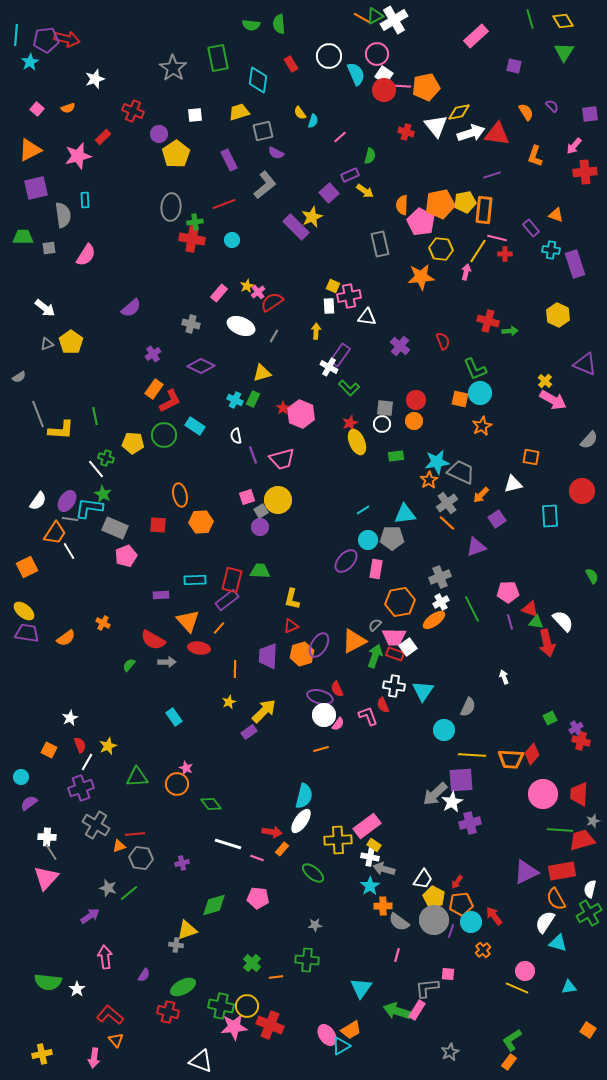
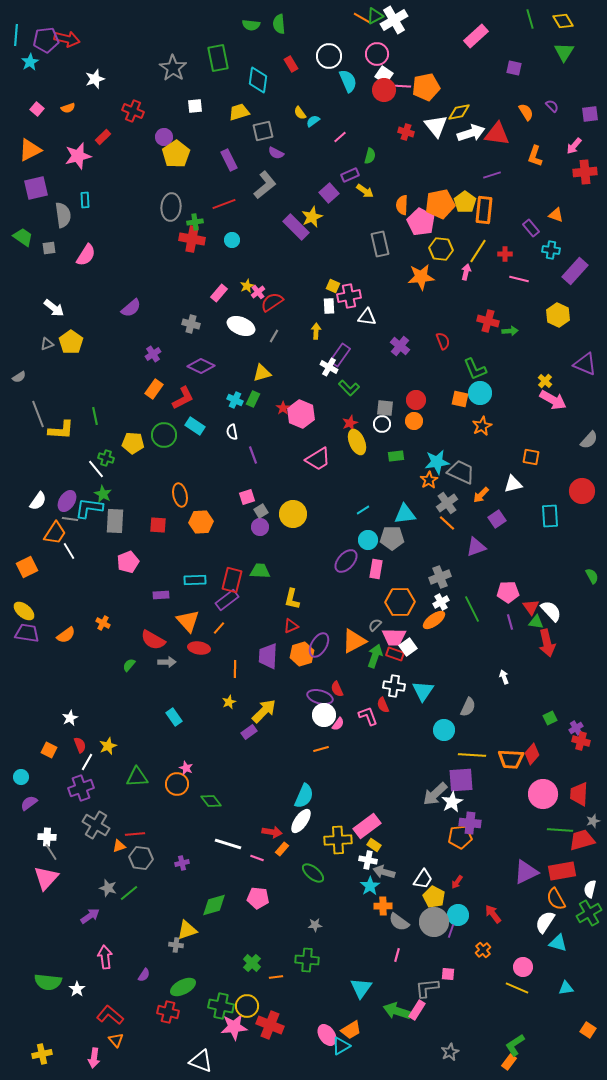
purple square at (514, 66): moved 2 px down
cyan semicircle at (356, 74): moved 8 px left, 7 px down
white square at (195, 115): moved 9 px up
cyan semicircle at (313, 121): rotated 144 degrees counterclockwise
purple circle at (159, 134): moved 5 px right, 3 px down
yellow pentagon at (465, 202): rotated 25 degrees counterclockwise
green trapezoid at (23, 237): rotated 35 degrees clockwise
pink line at (497, 238): moved 22 px right, 41 px down
purple rectangle at (575, 264): moved 7 px down; rotated 60 degrees clockwise
white arrow at (45, 308): moved 9 px right
red L-shape at (170, 401): moved 13 px right, 3 px up
white semicircle at (236, 436): moved 4 px left, 4 px up
pink trapezoid at (282, 459): moved 36 px right; rotated 16 degrees counterclockwise
yellow circle at (278, 500): moved 15 px right, 14 px down
gray rectangle at (115, 528): moved 7 px up; rotated 70 degrees clockwise
pink pentagon at (126, 556): moved 2 px right, 6 px down
orange hexagon at (400, 602): rotated 8 degrees clockwise
red triangle at (530, 609): moved 1 px right, 2 px up; rotated 36 degrees clockwise
white semicircle at (563, 621): moved 12 px left, 10 px up
orange semicircle at (66, 638): moved 3 px up
cyan semicircle at (304, 796): rotated 10 degrees clockwise
green diamond at (211, 804): moved 3 px up
purple cross at (470, 823): rotated 20 degrees clockwise
white cross at (370, 857): moved 2 px left, 3 px down
gray arrow at (384, 869): moved 3 px down
orange pentagon at (461, 904): moved 1 px left, 67 px up
red arrow at (494, 916): moved 1 px left, 2 px up
gray circle at (434, 920): moved 2 px down
cyan circle at (471, 922): moved 13 px left, 7 px up
pink circle at (525, 971): moved 2 px left, 4 px up
cyan triangle at (569, 987): moved 3 px left, 1 px down
green L-shape at (512, 1040): moved 3 px right, 5 px down
